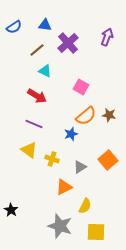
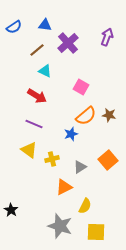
yellow cross: rotated 32 degrees counterclockwise
